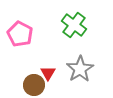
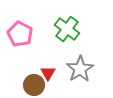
green cross: moved 7 px left, 4 px down
